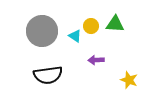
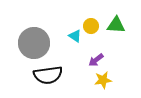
green triangle: moved 1 px right, 1 px down
gray circle: moved 8 px left, 12 px down
purple arrow: rotated 35 degrees counterclockwise
yellow star: moved 26 px left; rotated 30 degrees counterclockwise
